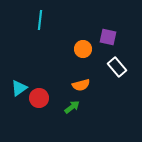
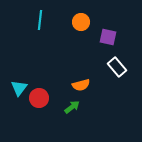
orange circle: moved 2 px left, 27 px up
cyan triangle: rotated 18 degrees counterclockwise
